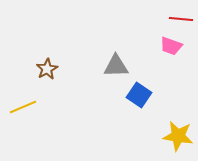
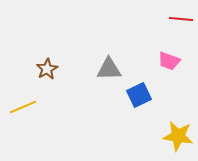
pink trapezoid: moved 2 px left, 15 px down
gray triangle: moved 7 px left, 3 px down
blue square: rotated 30 degrees clockwise
